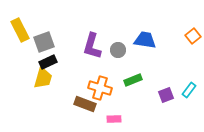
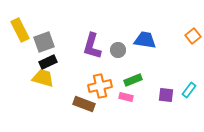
yellow trapezoid: rotated 90 degrees counterclockwise
orange cross: moved 2 px up; rotated 30 degrees counterclockwise
purple square: rotated 28 degrees clockwise
brown rectangle: moved 1 px left
pink rectangle: moved 12 px right, 22 px up; rotated 16 degrees clockwise
